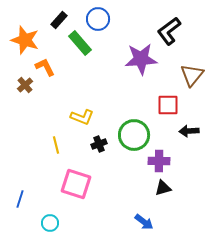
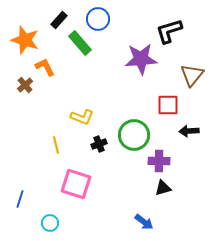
black L-shape: rotated 20 degrees clockwise
